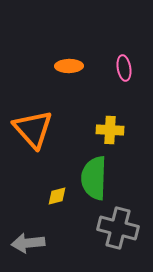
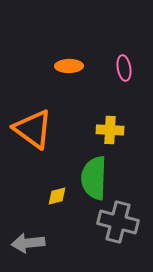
orange triangle: rotated 12 degrees counterclockwise
gray cross: moved 6 px up
